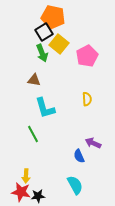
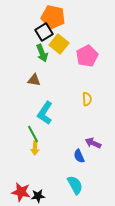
cyan L-shape: moved 5 px down; rotated 50 degrees clockwise
yellow arrow: moved 9 px right, 28 px up
